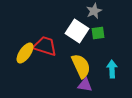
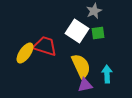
cyan arrow: moved 5 px left, 5 px down
purple triangle: rotated 21 degrees counterclockwise
